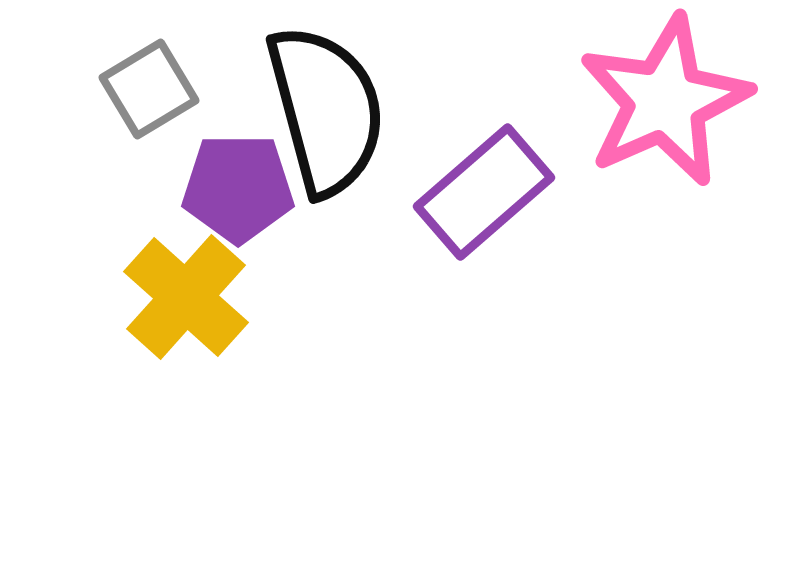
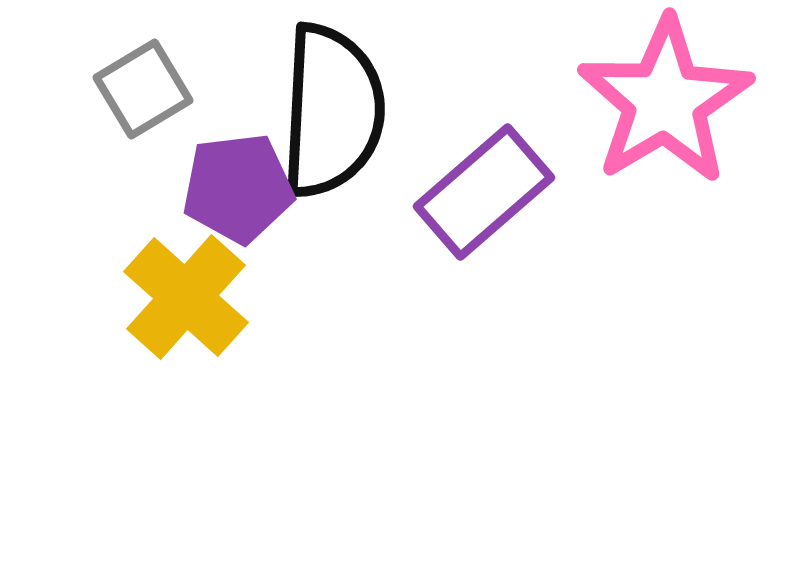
gray square: moved 6 px left
pink star: rotated 7 degrees counterclockwise
black semicircle: moved 6 px right, 1 px down; rotated 18 degrees clockwise
purple pentagon: rotated 7 degrees counterclockwise
